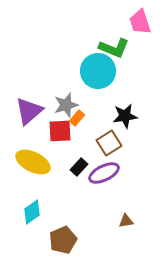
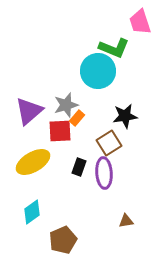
yellow ellipse: rotated 56 degrees counterclockwise
black rectangle: rotated 24 degrees counterclockwise
purple ellipse: rotated 68 degrees counterclockwise
